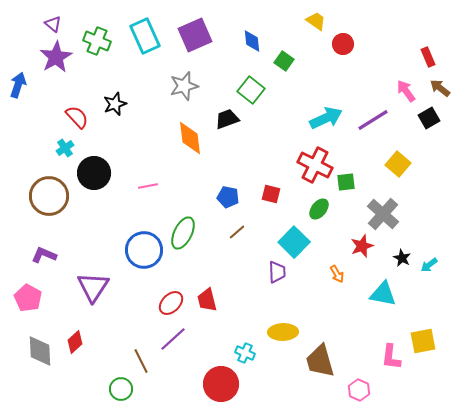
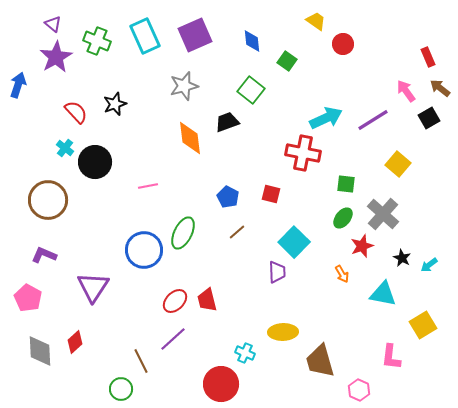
green square at (284, 61): moved 3 px right
red semicircle at (77, 117): moved 1 px left, 5 px up
black trapezoid at (227, 119): moved 3 px down
cyan cross at (65, 148): rotated 18 degrees counterclockwise
red cross at (315, 165): moved 12 px left, 12 px up; rotated 16 degrees counterclockwise
black circle at (94, 173): moved 1 px right, 11 px up
green square at (346, 182): moved 2 px down; rotated 12 degrees clockwise
brown circle at (49, 196): moved 1 px left, 4 px down
blue pentagon at (228, 197): rotated 15 degrees clockwise
green ellipse at (319, 209): moved 24 px right, 9 px down
orange arrow at (337, 274): moved 5 px right
red ellipse at (171, 303): moved 4 px right, 2 px up
yellow square at (423, 341): moved 16 px up; rotated 20 degrees counterclockwise
